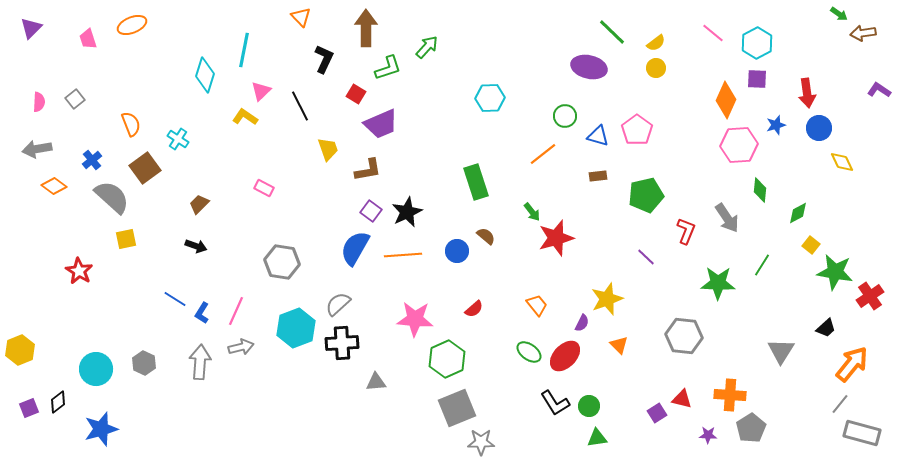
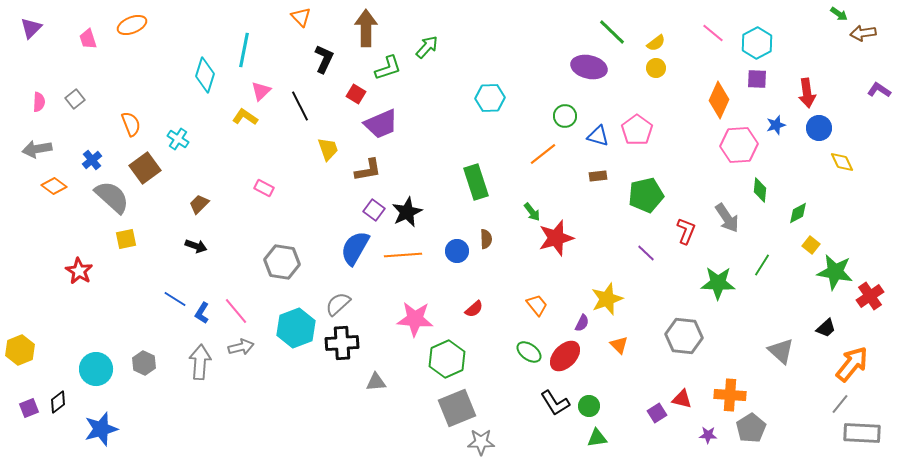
orange diamond at (726, 100): moved 7 px left
purple square at (371, 211): moved 3 px right, 1 px up
brown semicircle at (486, 236): moved 3 px down; rotated 48 degrees clockwise
purple line at (646, 257): moved 4 px up
pink line at (236, 311): rotated 64 degrees counterclockwise
gray triangle at (781, 351): rotated 20 degrees counterclockwise
gray rectangle at (862, 433): rotated 12 degrees counterclockwise
